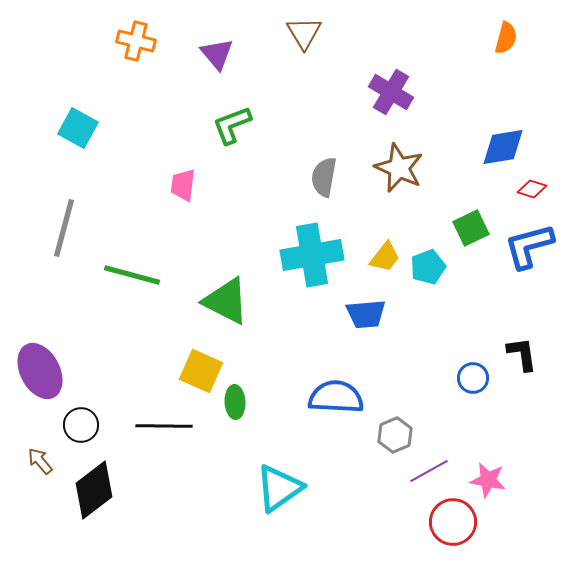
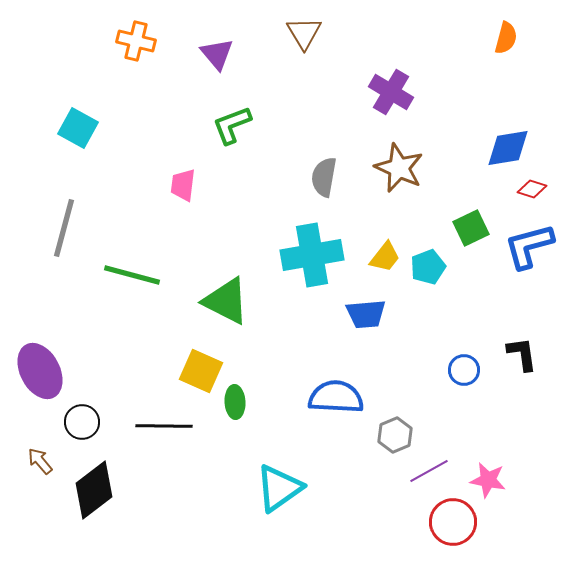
blue diamond: moved 5 px right, 1 px down
blue circle: moved 9 px left, 8 px up
black circle: moved 1 px right, 3 px up
